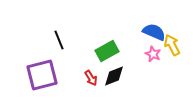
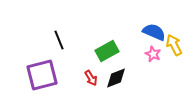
yellow arrow: moved 2 px right
black diamond: moved 2 px right, 2 px down
